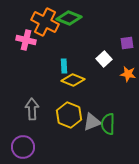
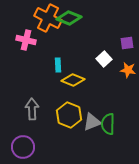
orange cross: moved 3 px right, 4 px up
cyan rectangle: moved 6 px left, 1 px up
orange star: moved 4 px up
